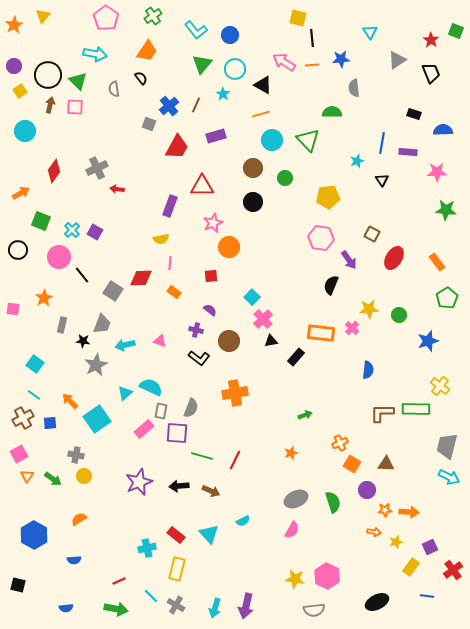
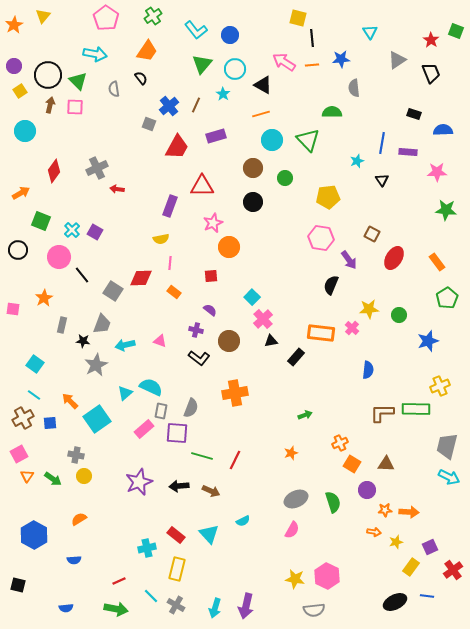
yellow cross at (440, 386): rotated 30 degrees clockwise
black ellipse at (377, 602): moved 18 px right
